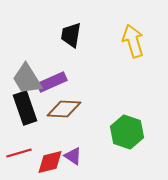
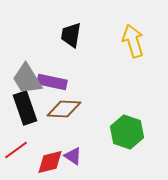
purple rectangle: rotated 36 degrees clockwise
red line: moved 3 px left, 3 px up; rotated 20 degrees counterclockwise
